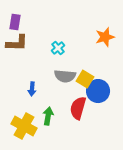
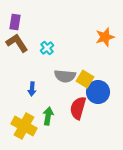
brown L-shape: rotated 125 degrees counterclockwise
cyan cross: moved 11 px left
blue circle: moved 1 px down
